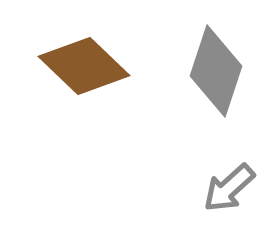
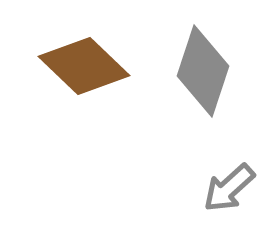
gray diamond: moved 13 px left
